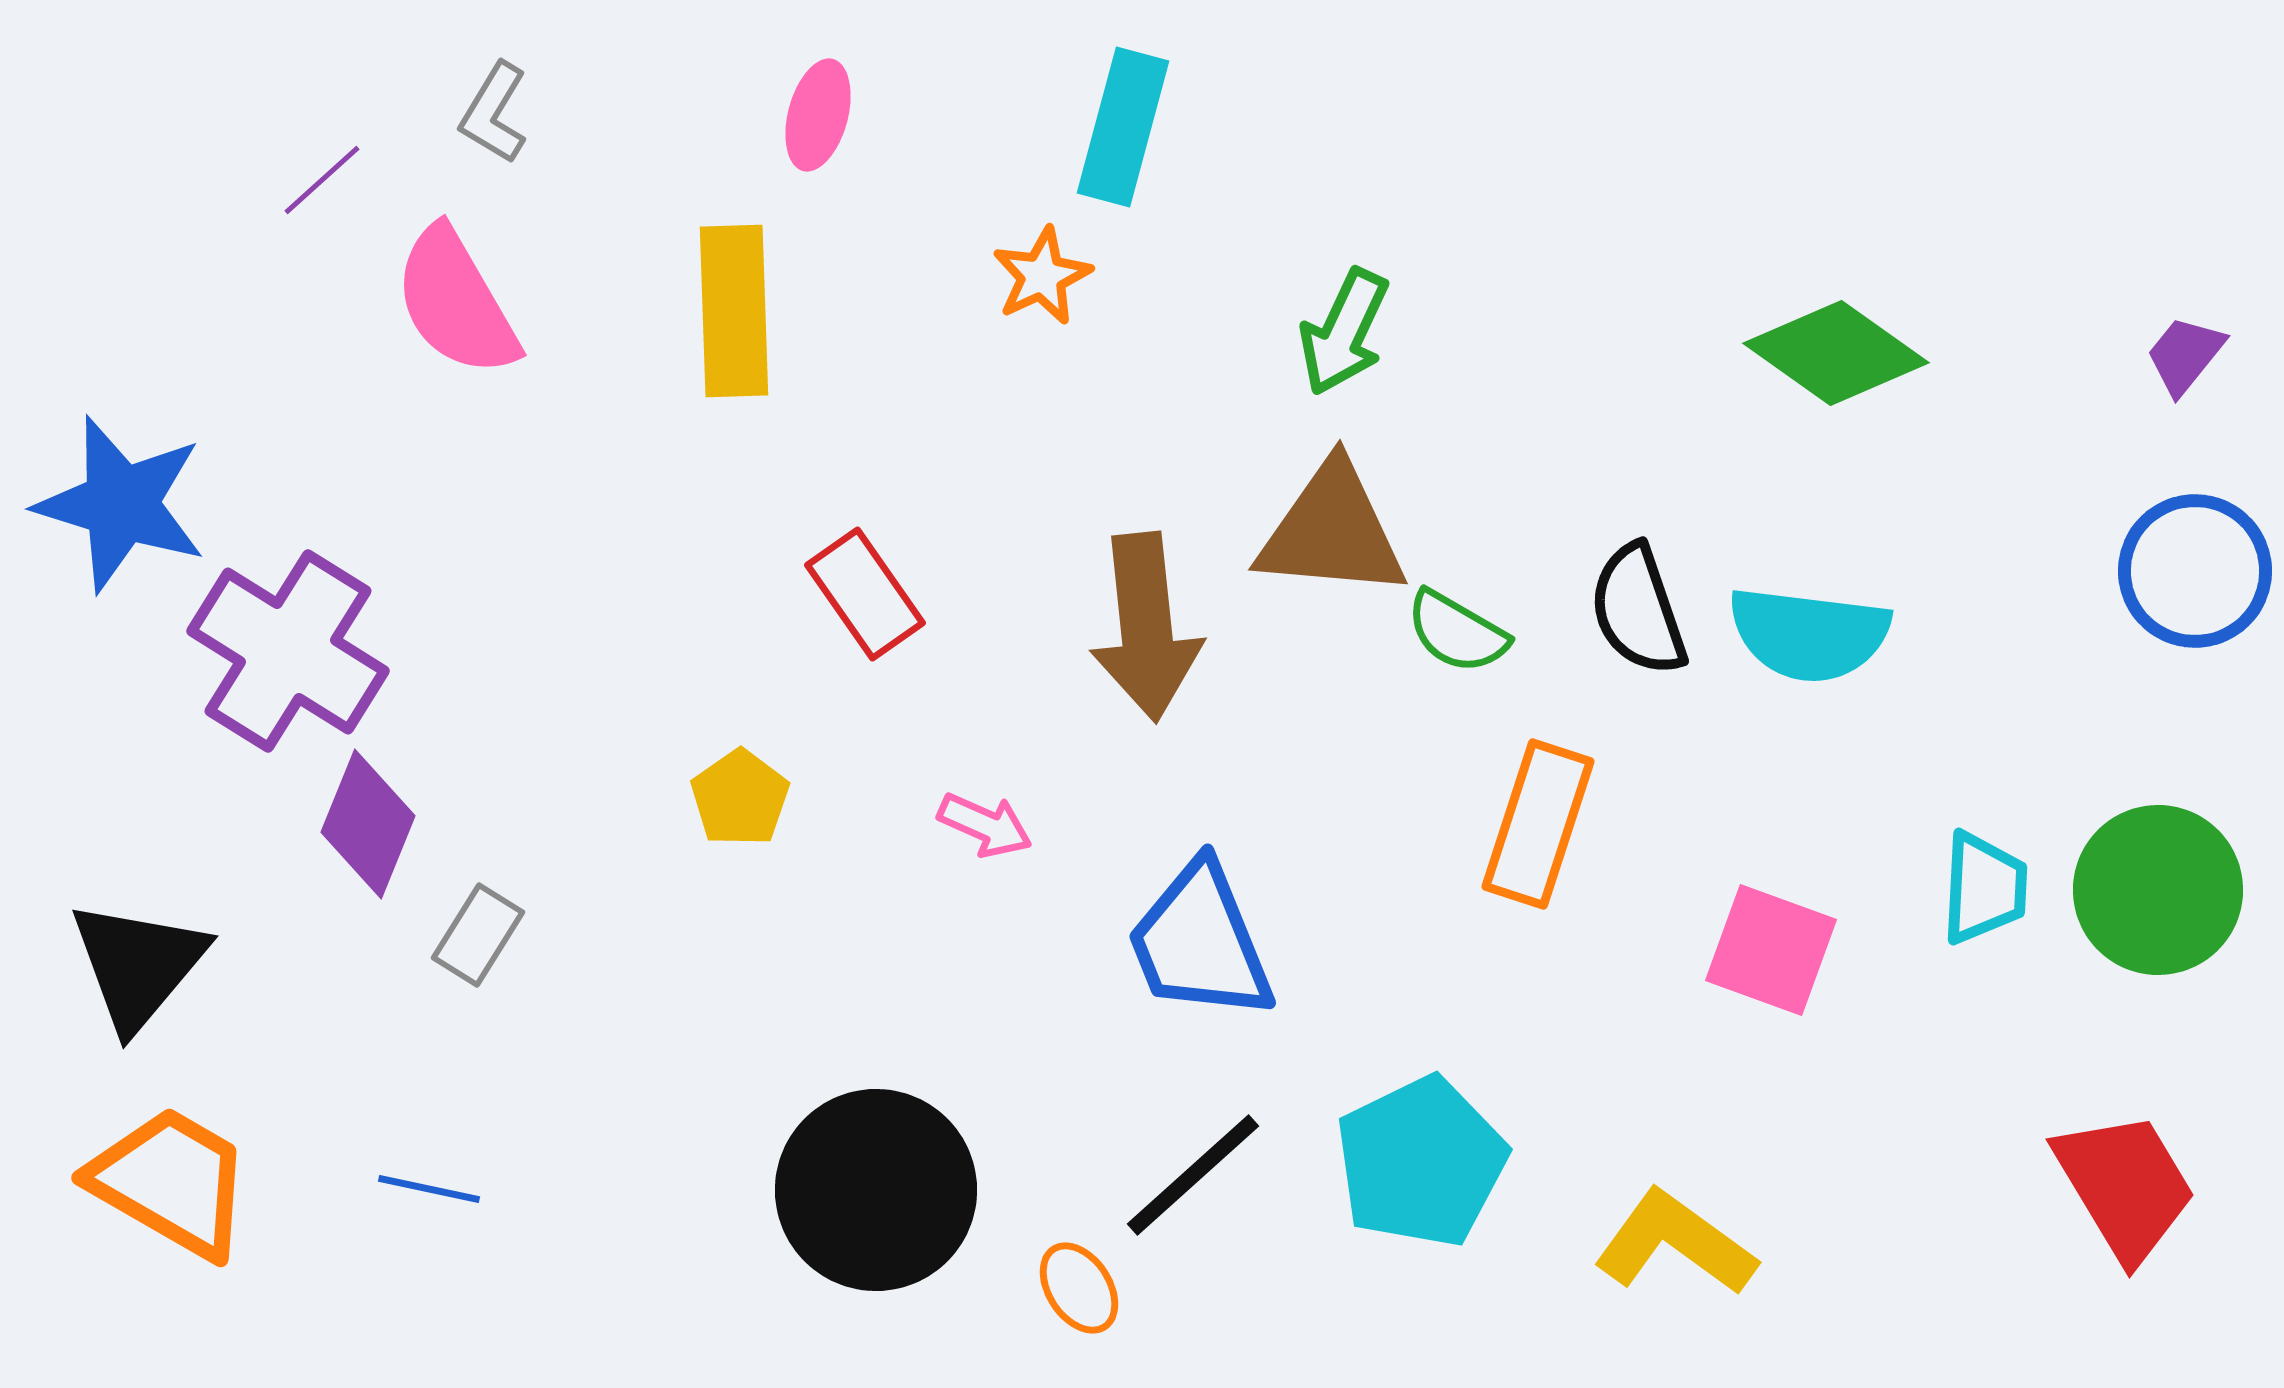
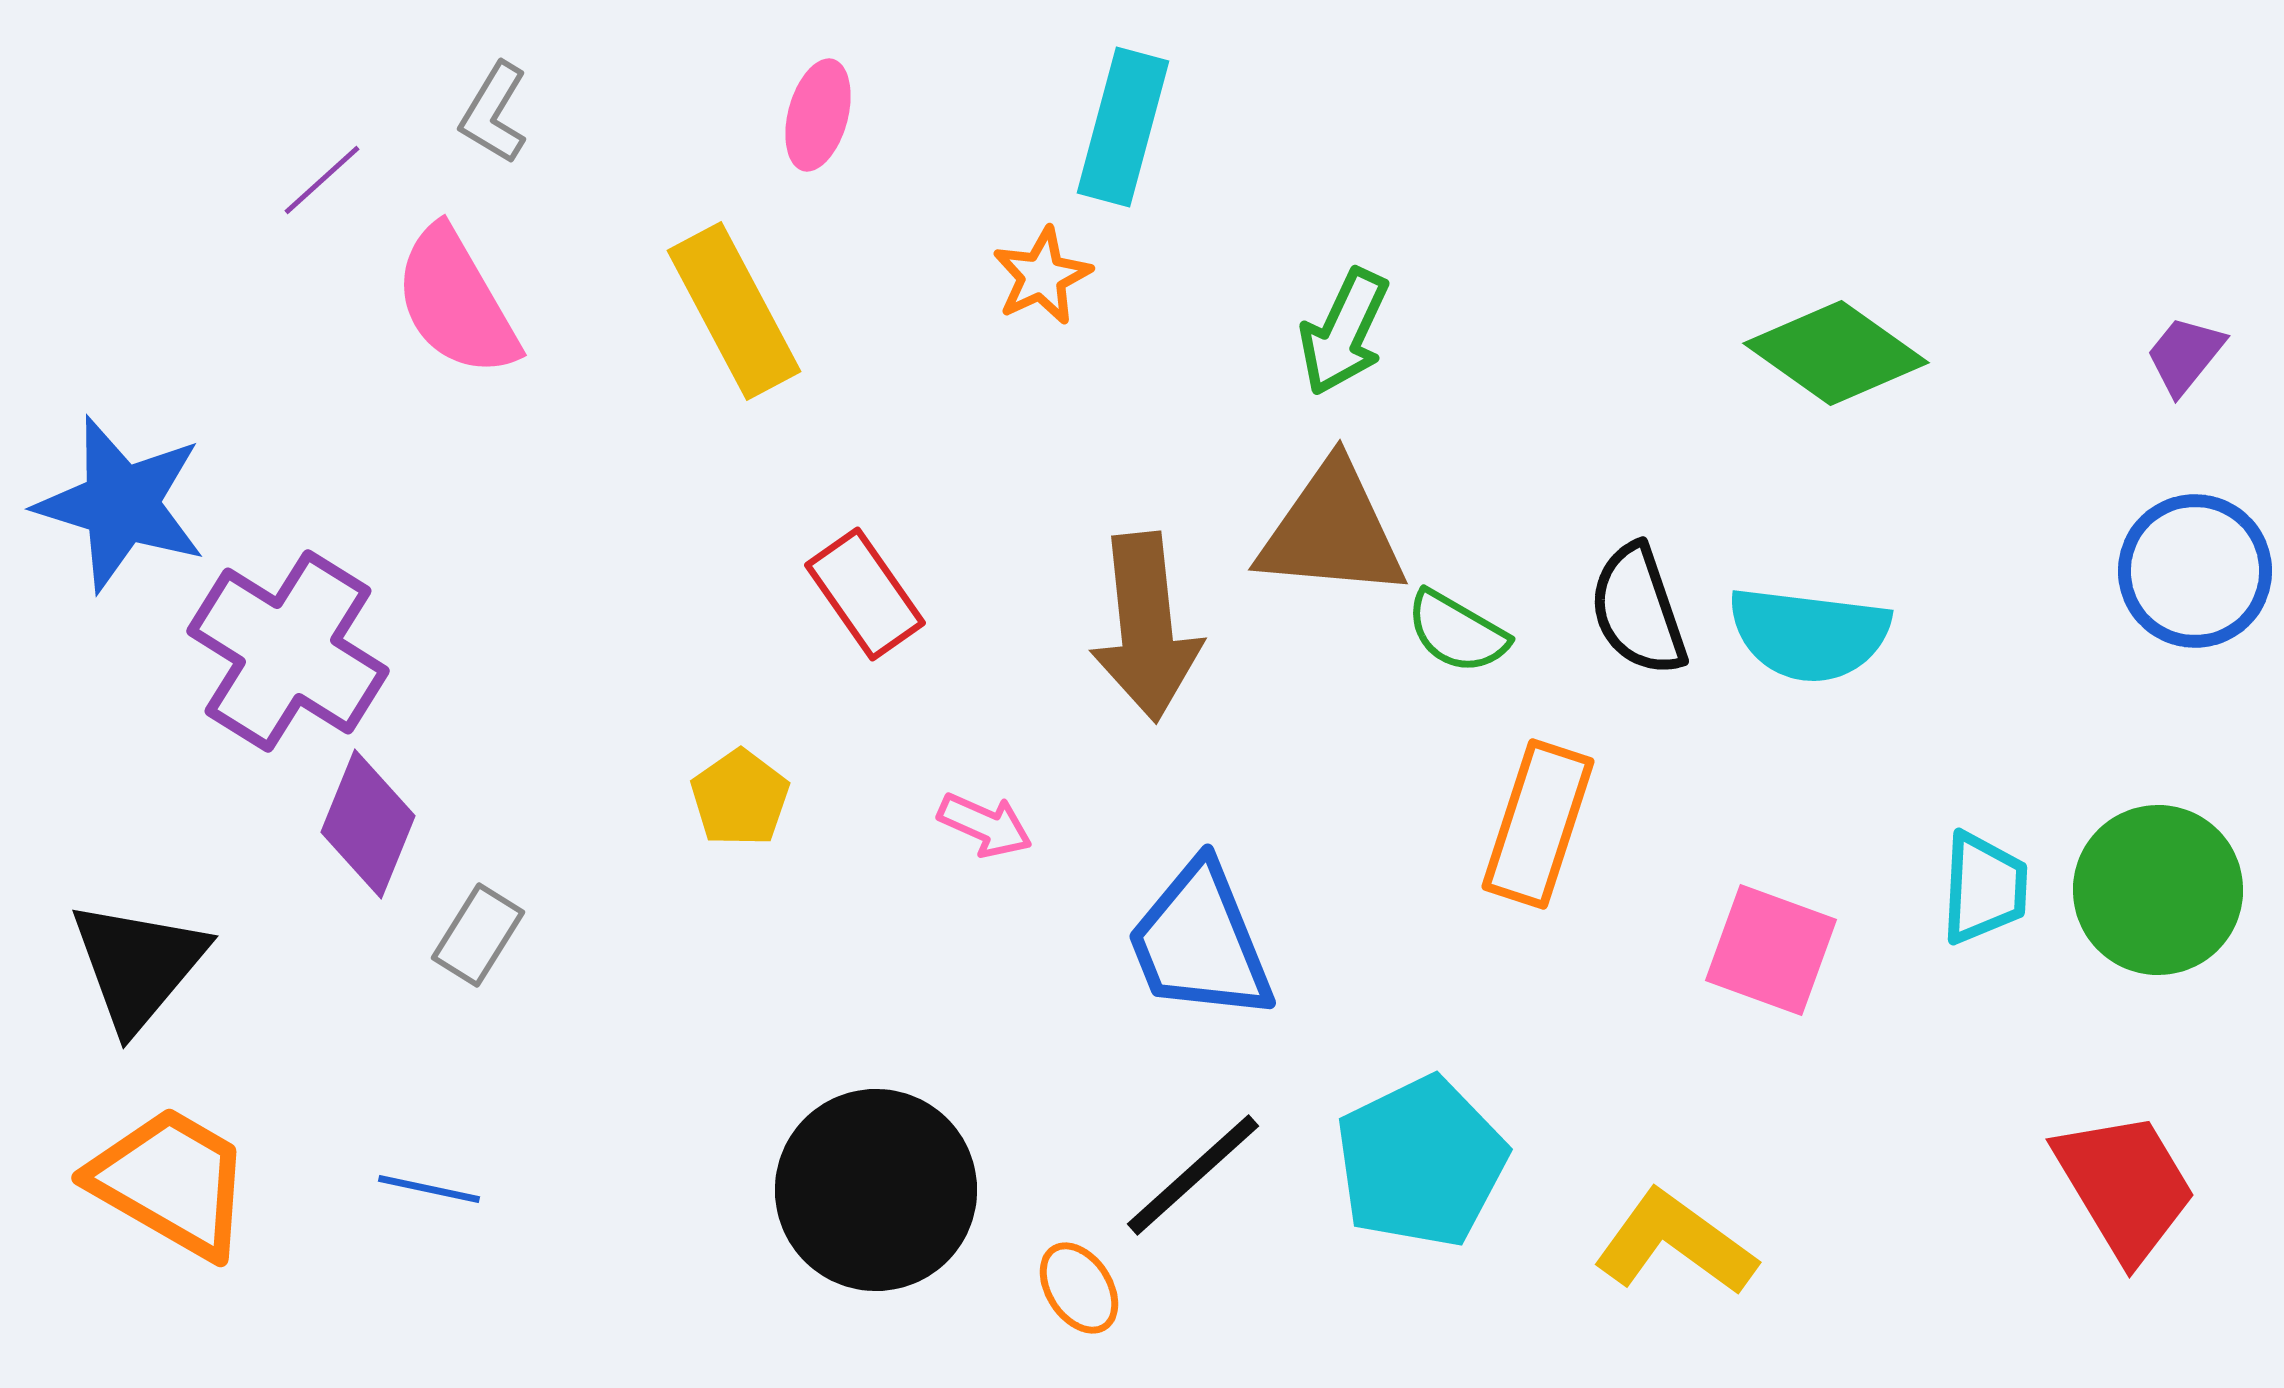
yellow rectangle: rotated 26 degrees counterclockwise
